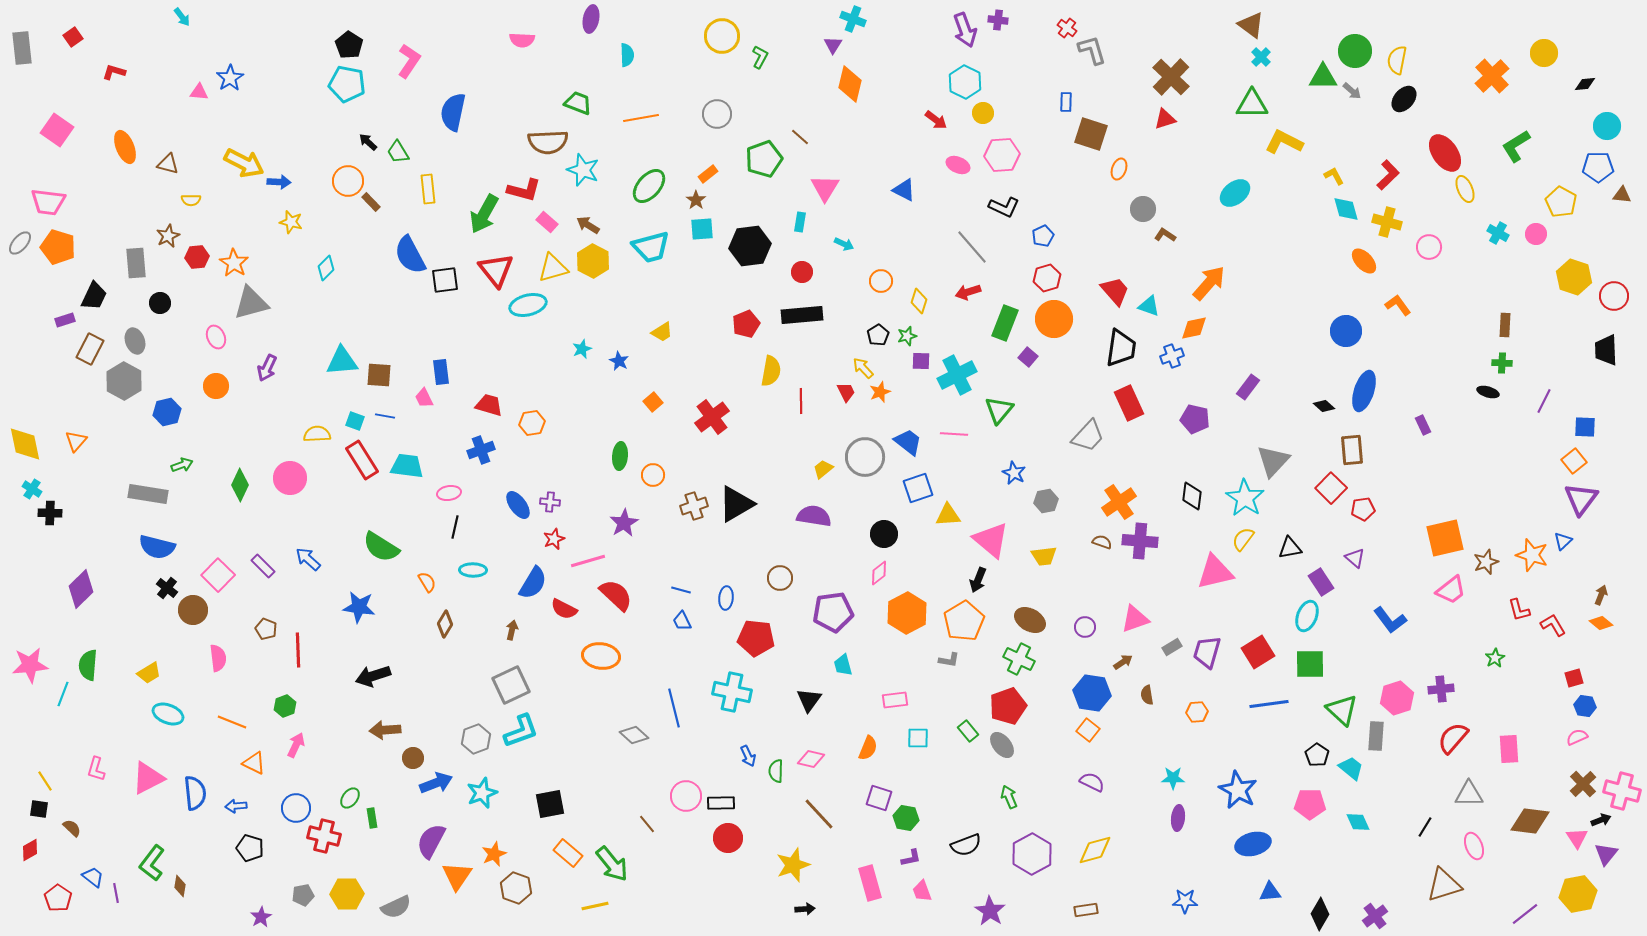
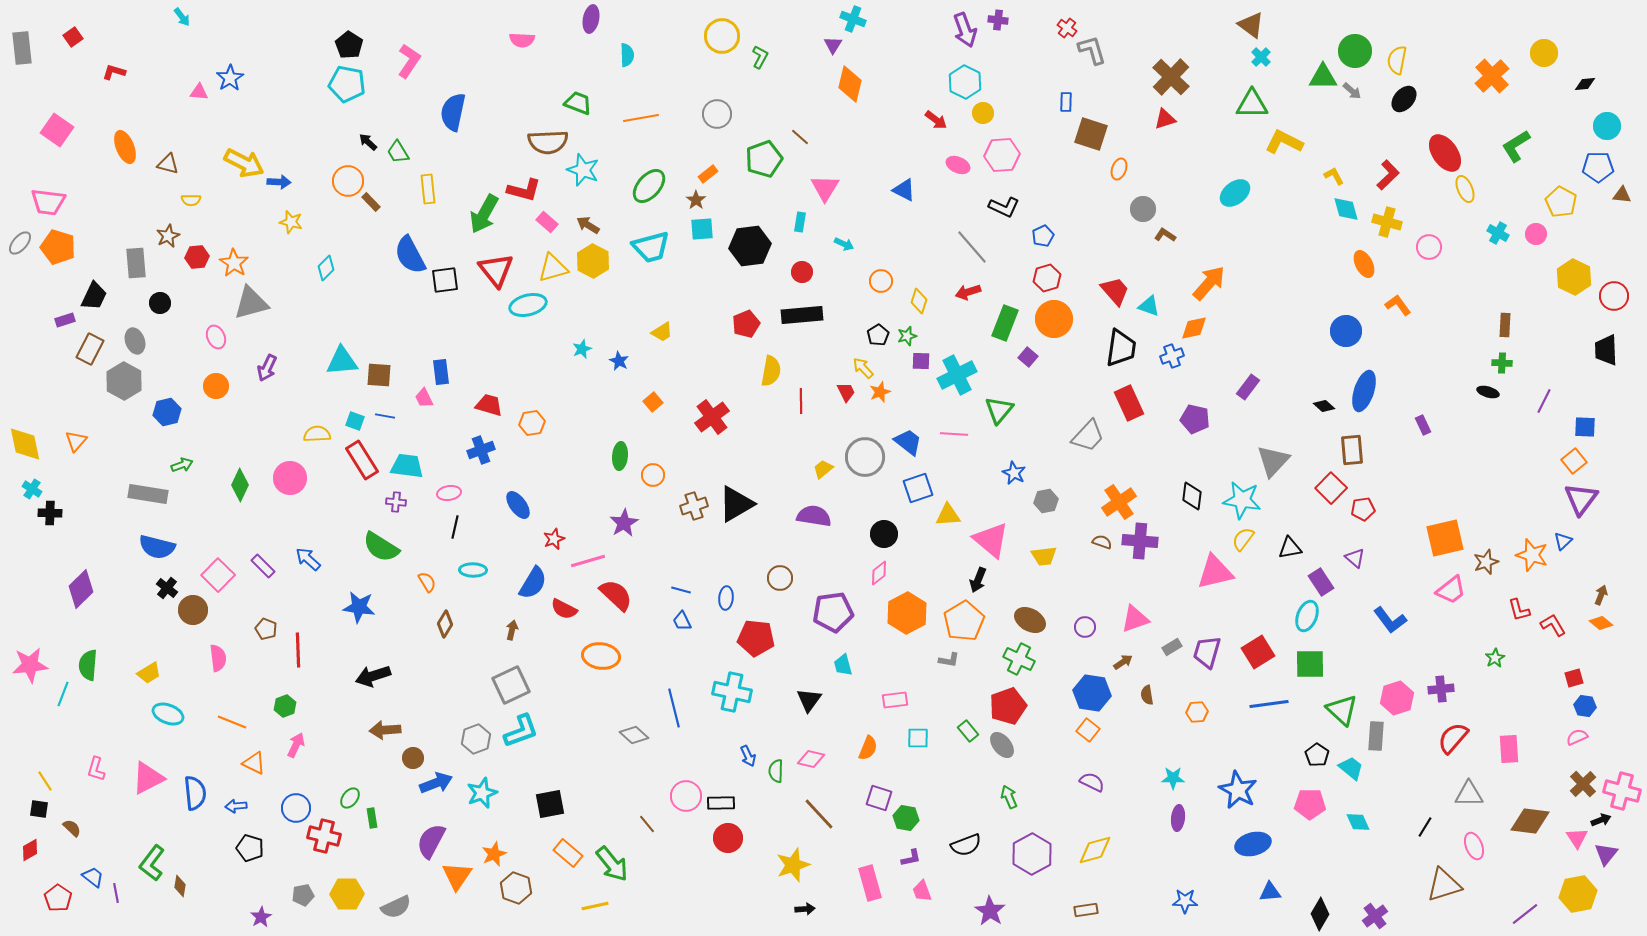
orange ellipse at (1364, 261): moved 3 px down; rotated 16 degrees clockwise
yellow hexagon at (1574, 277): rotated 8 degrees clockwise
cyan star at (1245, 498): moved 3 px left, 2 px down; rotated 24 degrees counterclockwise
purple cross at (550, 502): moved 154 px left
